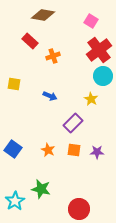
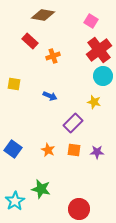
yellow star: moved 3 px right, 3 px down; rotated 16 degrees counterclockwise
